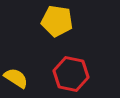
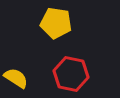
yellow pentagon: moved 1 px left, 2 px down
